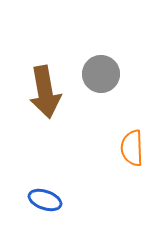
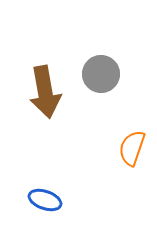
orange semicircle: rotated 21 degrees clockwise
